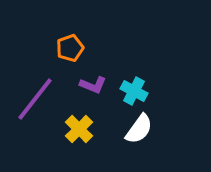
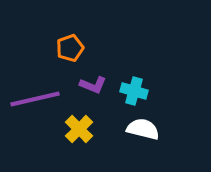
cyan cross: rotated 12 degrees counterclockwise
purple line: rotated 39 degrees clockwise
white semicircle: moved 4 px right; rotated 112 degrees counterclockwise
